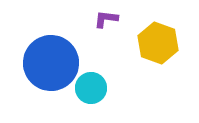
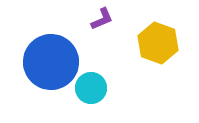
purple L-shape: moved 4 px left; rotated 150 degrees clockwise
blue circle: moved 1 px up
